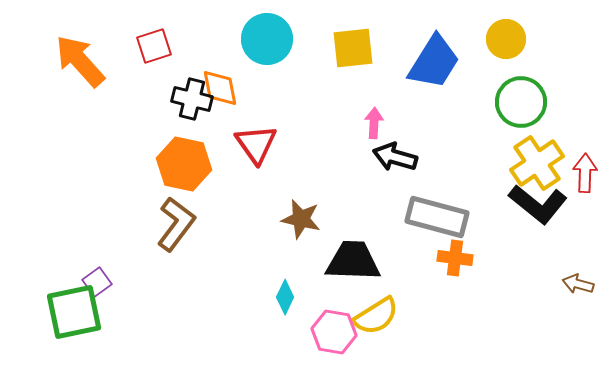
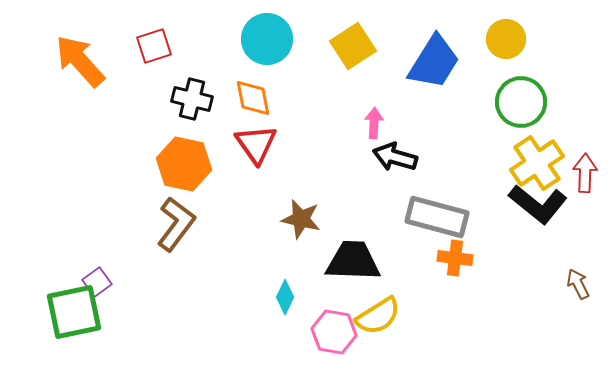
yellow square: moved 2 px up; rotated 27 degrees counterclockwise
orange diamond: moved 33 px right, 10 px down
brown arrow: rotated 48 degrees clockwise
yellow semicircle: moved 2 px right
